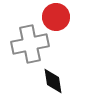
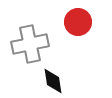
red circle: moved 22 px right, 5 px down
